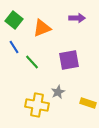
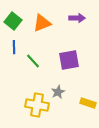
green square: moved 1 px left, 1 px down
orange triangle: moved 5 px up
blue line: rotated 32 degrees clockwise
green line: moved 1 px right, 1 px up
